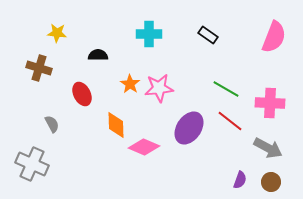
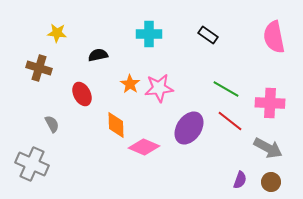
pink semicircle: rotated 148 degrees clockwise
black semicircle: rotated 12 degrees counterclockwise
